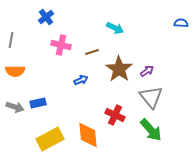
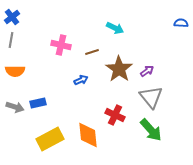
blue cross: moved 34 px left
